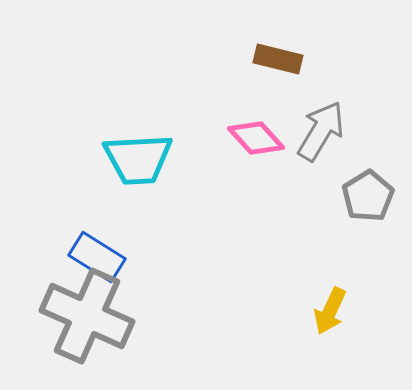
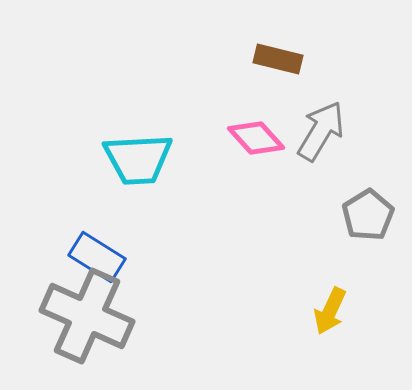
gray pentagon: moved 19 px down
